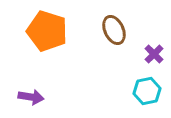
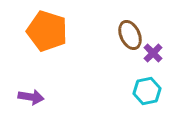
brown ellipse: moved 16 px right, 5 px down
purple cross: moved 1 px left, 1 px up
